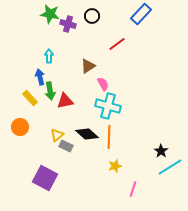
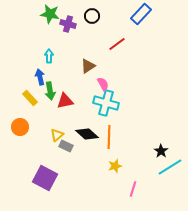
cyan cross: moved 2 px left, 3 px up
